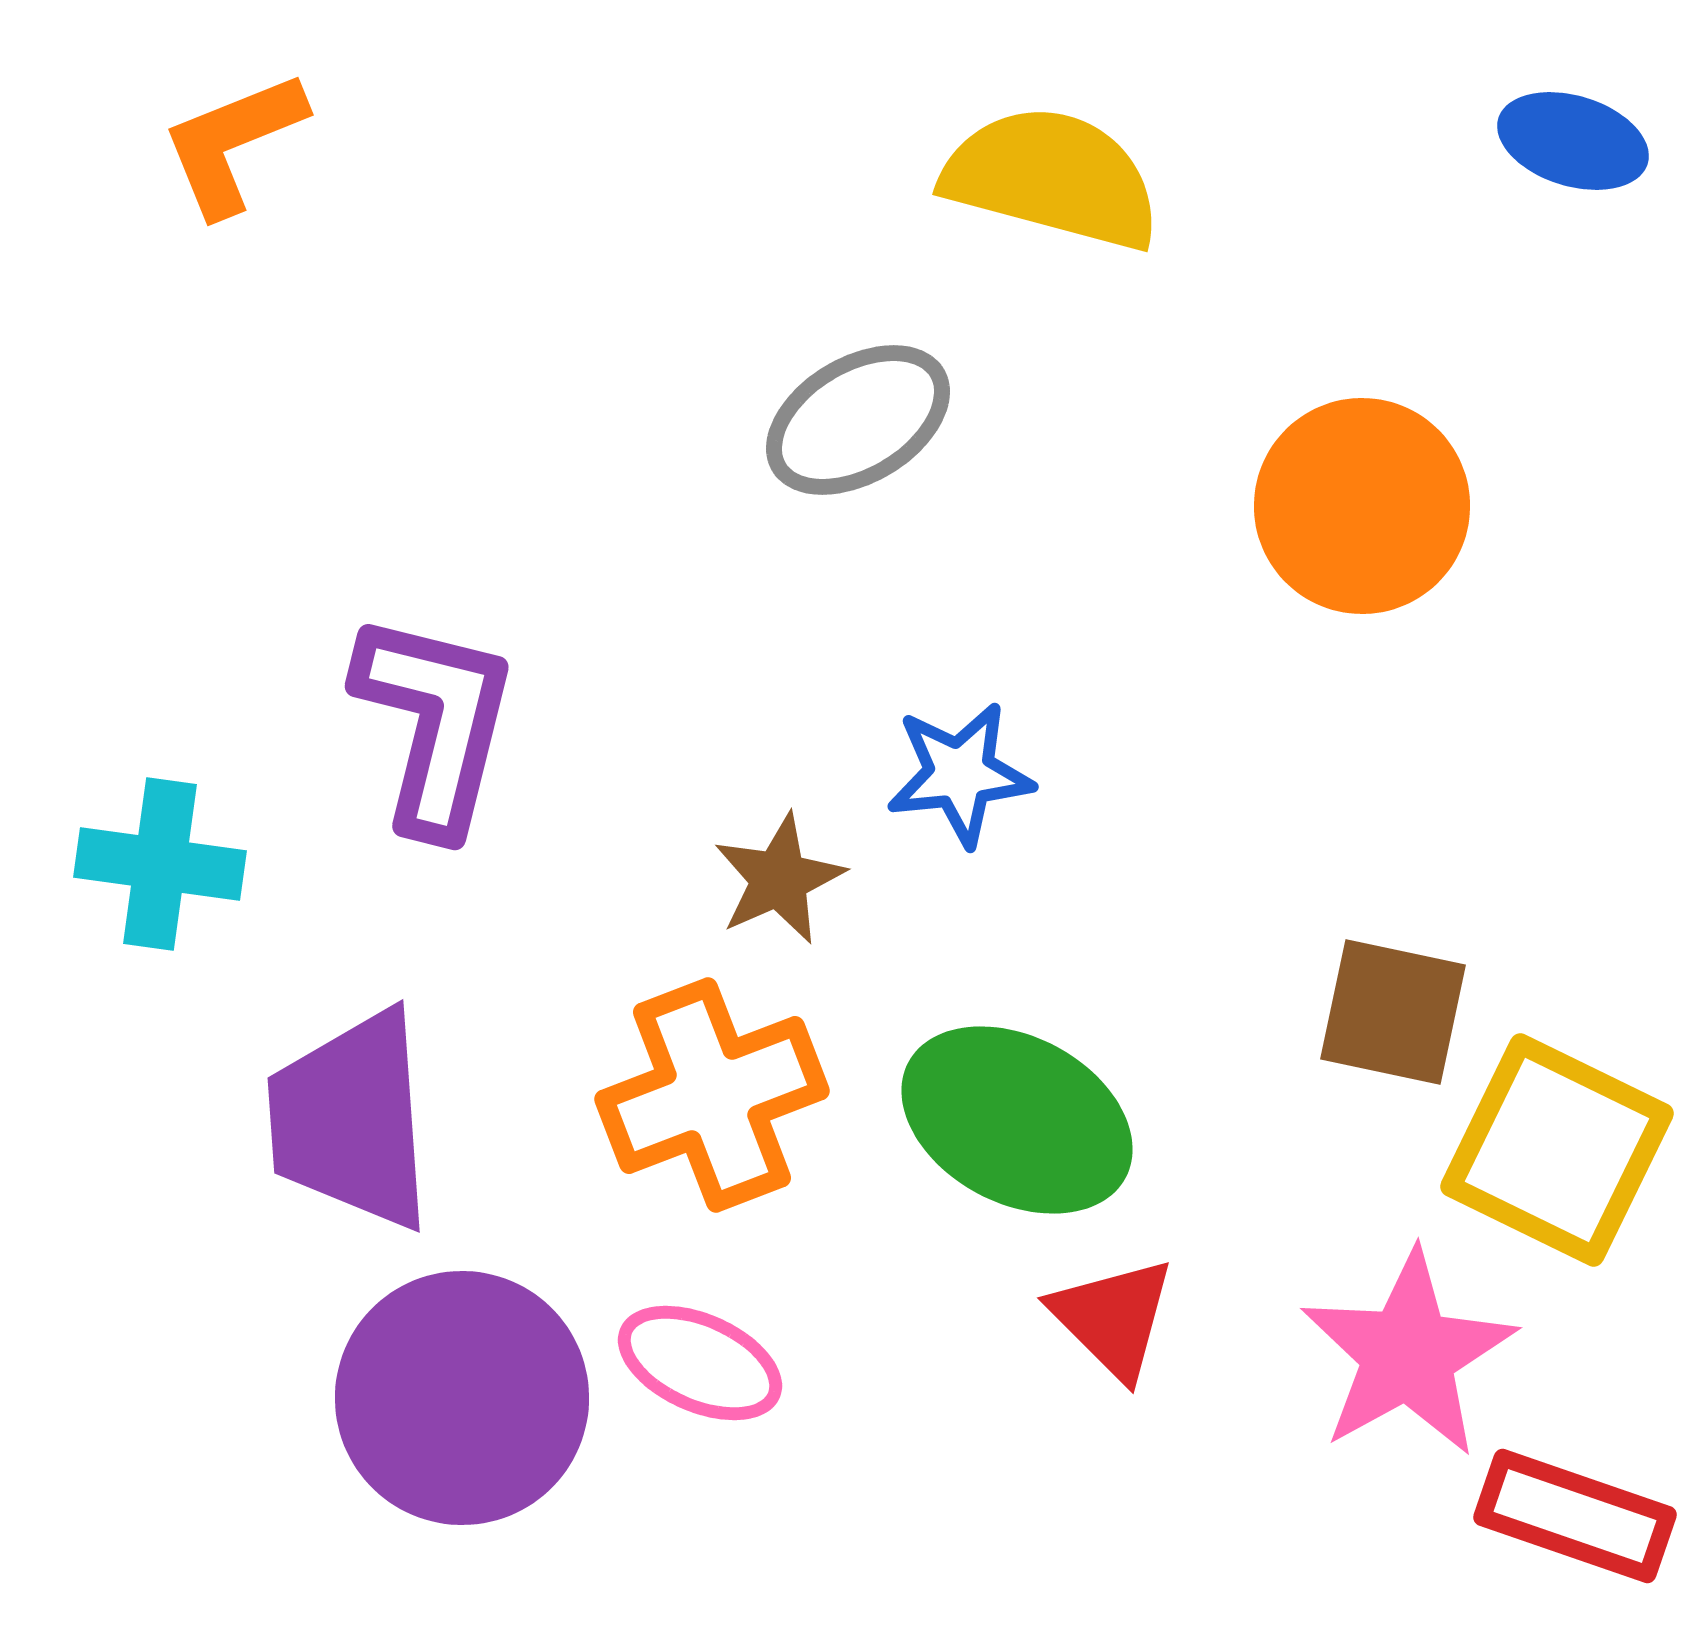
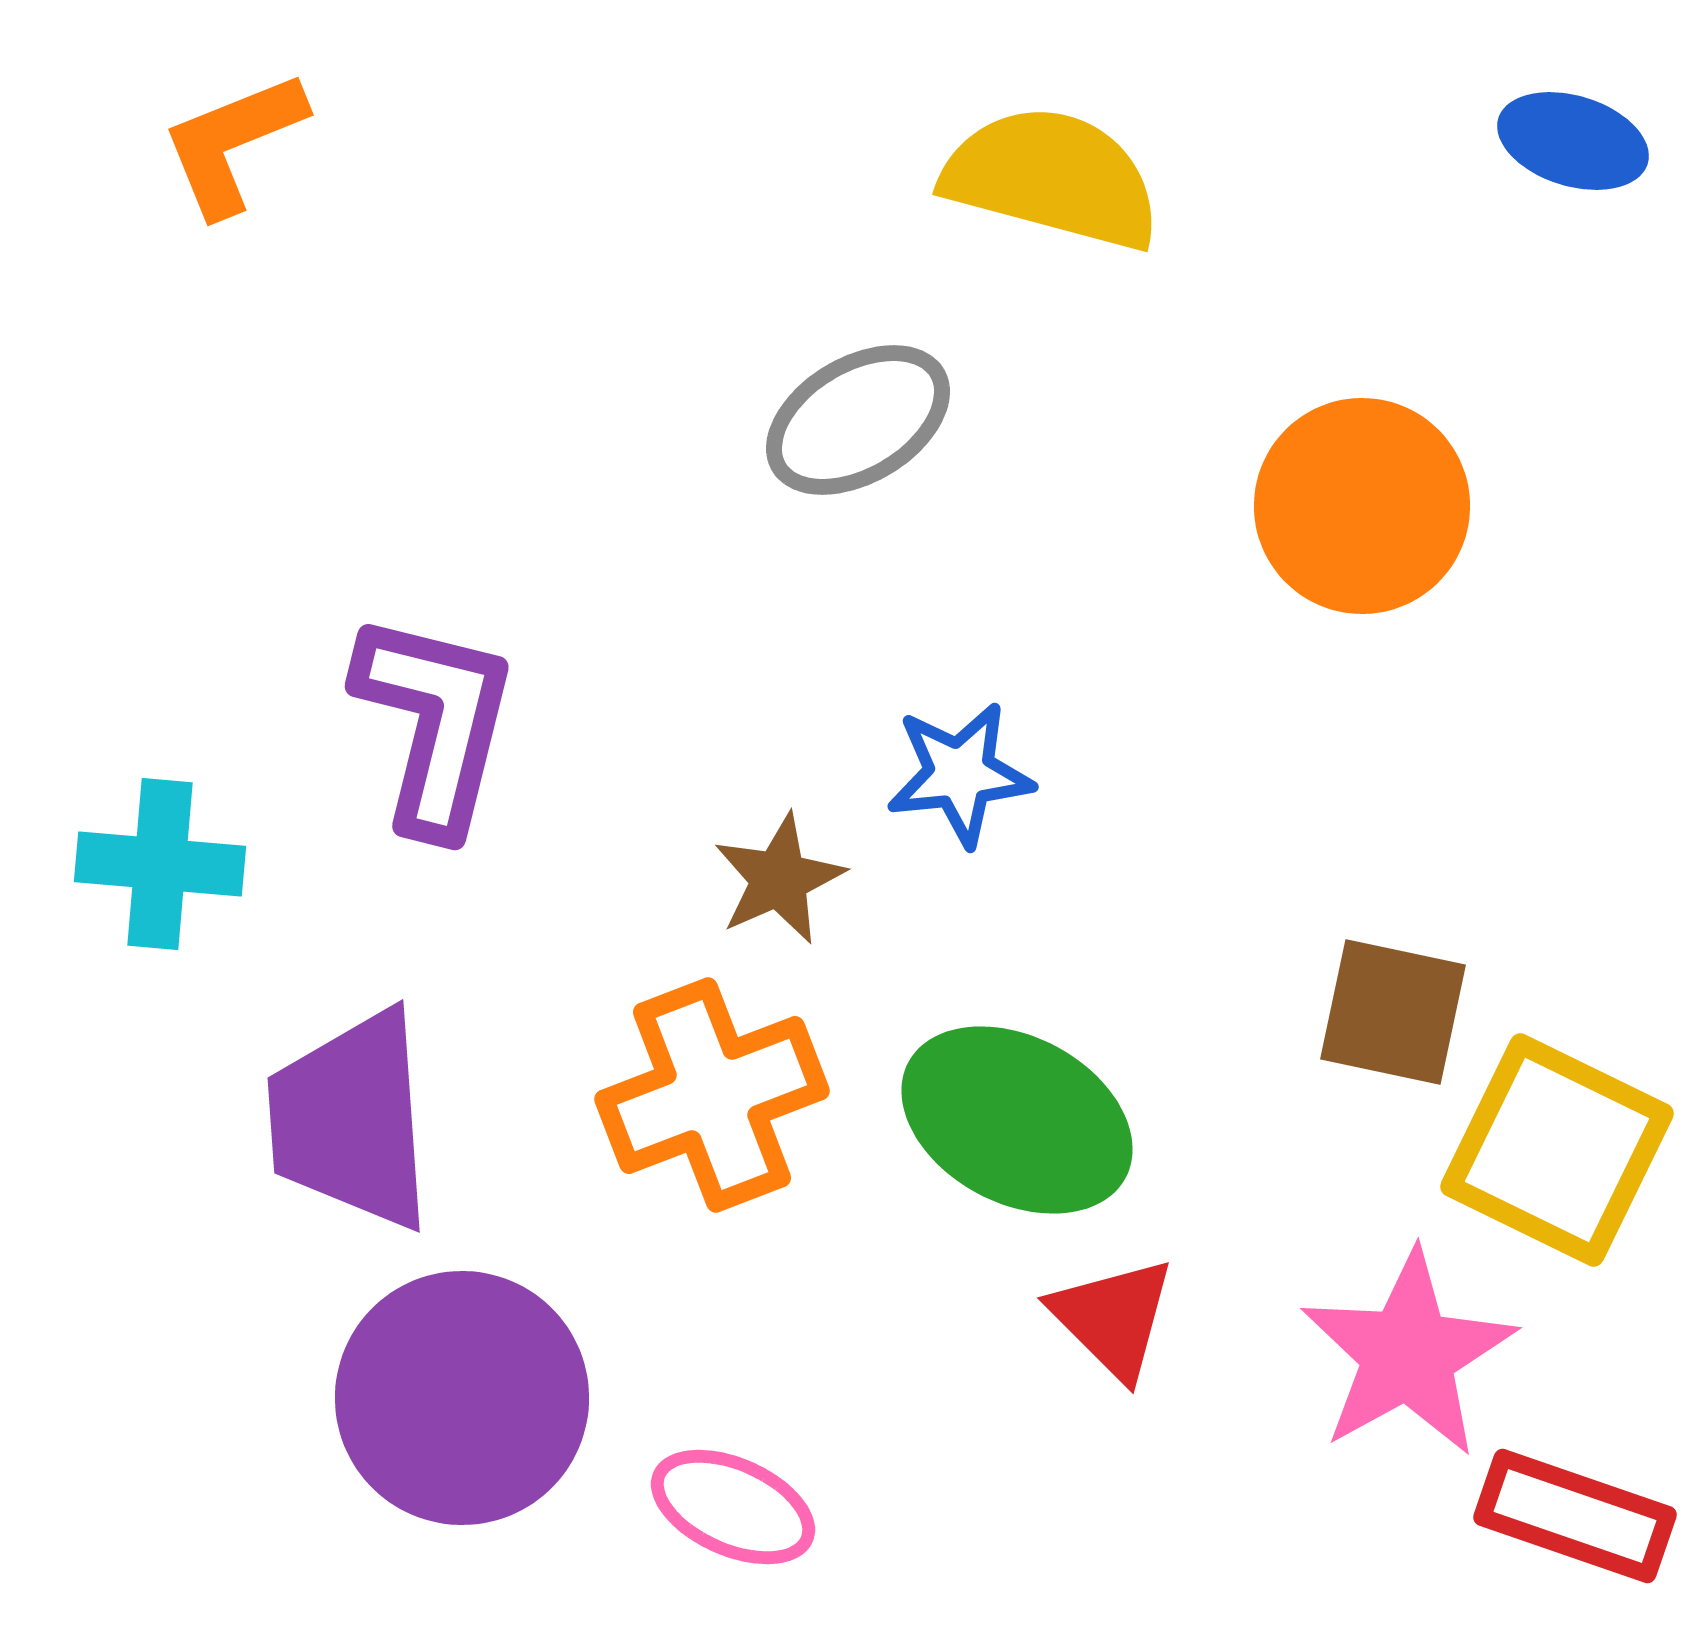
cyan cross: rotated 3 degrees counterclockwise
pink ellipse: moved 33 px right, 144 px down
